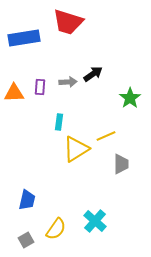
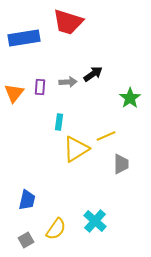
orange triangle: rotated 50 degrees counterclockwise
